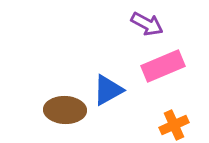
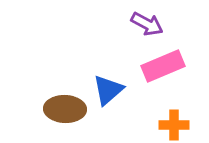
blue triangle: rotated 12 degrees counterclockwise
brown ellipse: moved 1 px up
orange cross: rotated 24 degrees clockwise
